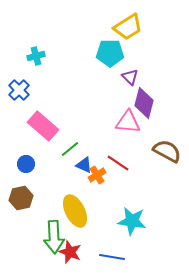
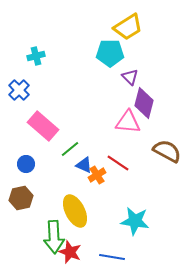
cyan star: moved 3 px right
